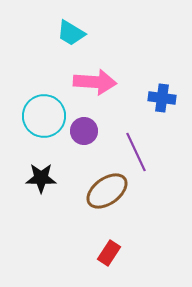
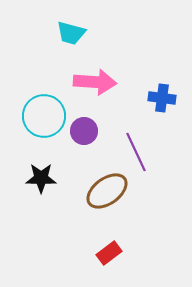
cyan trapezoid: rotated 16 degrees counterclockwise
red rectangle: rotated 20 degrees clockwise
